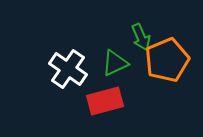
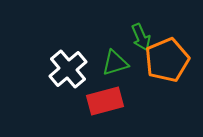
green triangle: rotated 8 degrees clockwise
white cross: rotated 15 degrees clockwise
